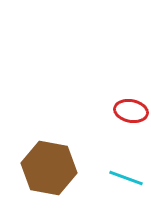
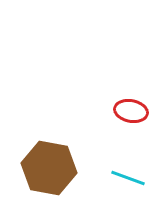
cyan line: moved 2 px right
